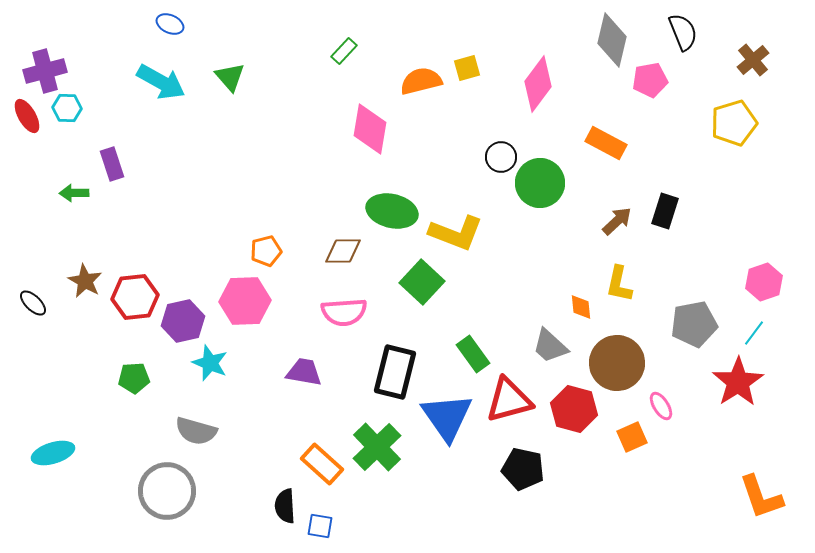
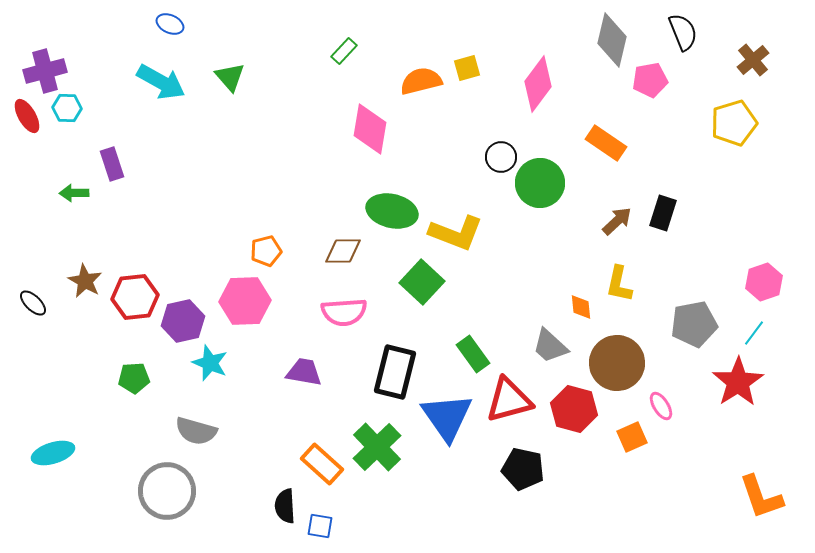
orange rectangle at (606, 143): rotated 6 degrees clockwise
black rectangle at (665, 211): moved 2 px left, 2 px down
